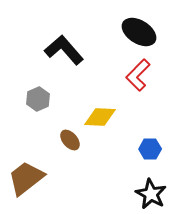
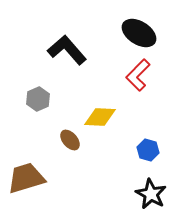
black ellipse: moved 1 px down
black L-shape: moved 3 px right
blue hexagon: moved 2 px left, 1 px down; rotated 15 degrees clockwise
brown trapezoid: rotated 21 degrees clockwise
